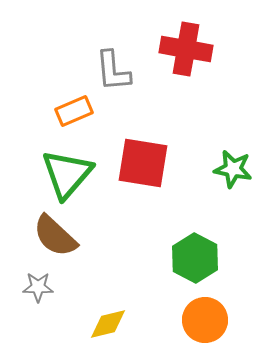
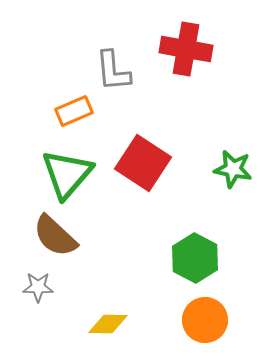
red square: rotated 24 degrees clockwise
yellow diamond: rotated 15 degrees clockwise
